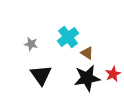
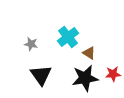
brown triangle: moved 2 px right
red star: rotated 21 degrees clockwise
black star: moved 2 px left
